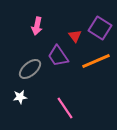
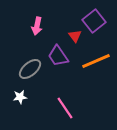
purple square: moved 6 px left, 7 px up; rotated 20 degrees clockwise
